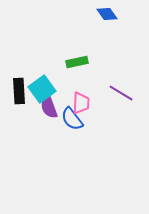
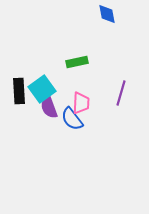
blue diamond: rotated 25 degrees clockwise
purple line: rotated 75 degrees clockwise
